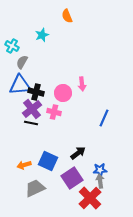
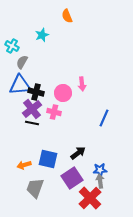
black line: moved 1 px right
blue square: moved 2 px up; rotated 12 degrees counterclockwise
gray trapezoid: rotated 45 degrees counterclockwise
